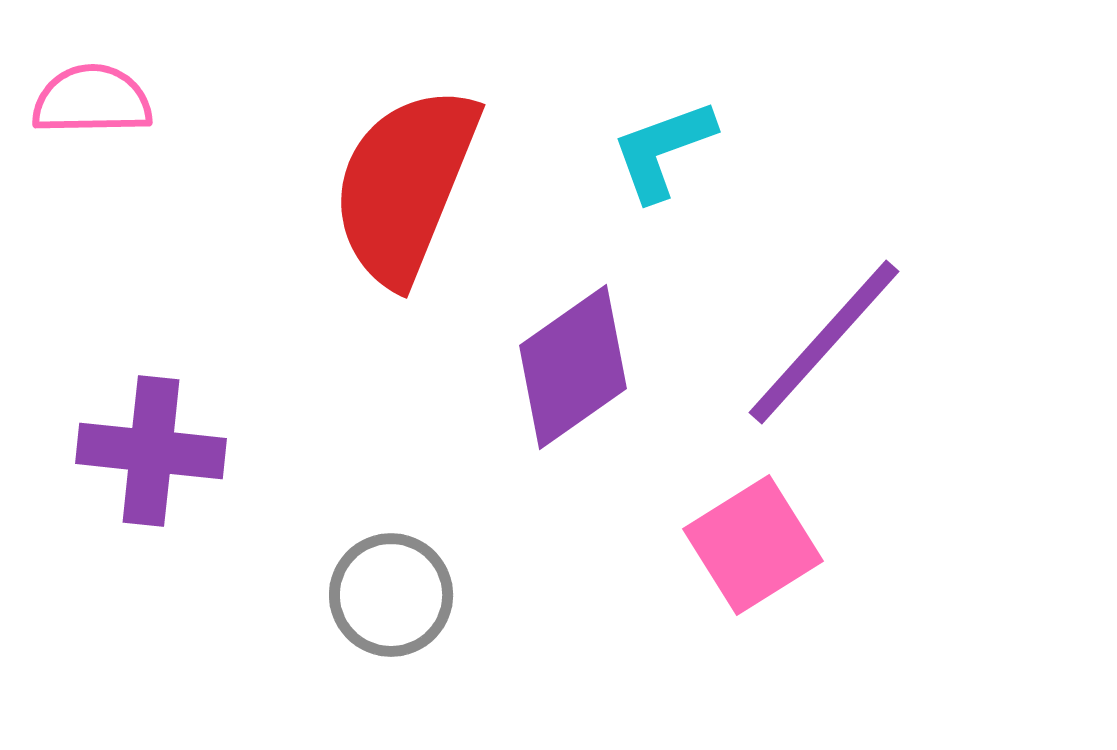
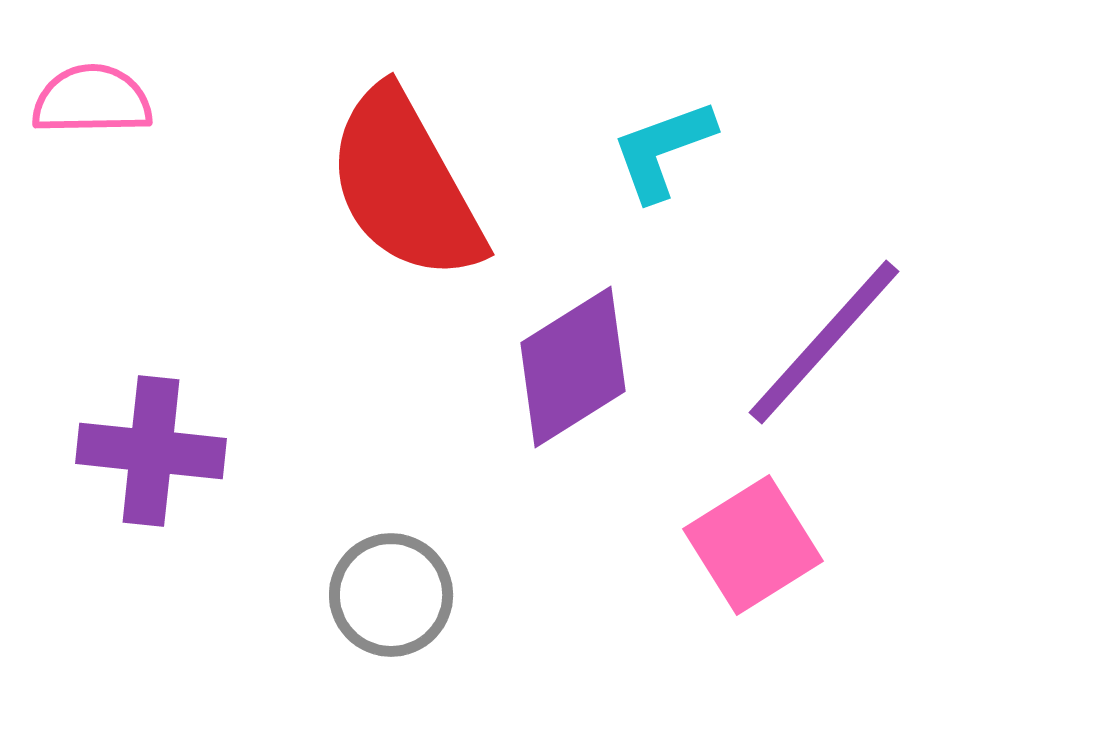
red semicircle: rotated 51 degrees counterclockwise
purple diamond: rotated 3 degrees clockwise
